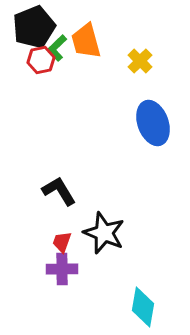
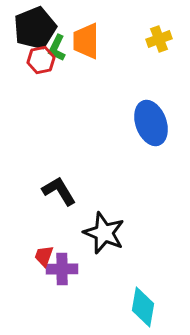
black pentagon: moved 1 px right, 1 px down
orange trapezoid: rotated 15 degrees clockwise
green L-shape: rotated 20 degrees counterclockwise
yellow cross: moved 19 px right, 22 px up; rotated 25 degrees clockwise
blue ellipse: moved 2 px left
red trapezoid: moved 18 px left, 14 px down
